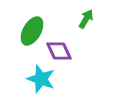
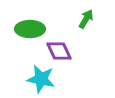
green ellipse: moved 2 px left, 2 px up; rotated 60 degrees clockwise
cyan star: rotated 8 degrees counterclockwise
